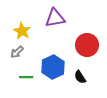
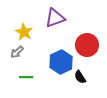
purple triangle: rotated 10 degrees counterclockwise
yellow star: moved 2 px right, 1 px down
blue hexagon: moved 8 px right, 5 px up
